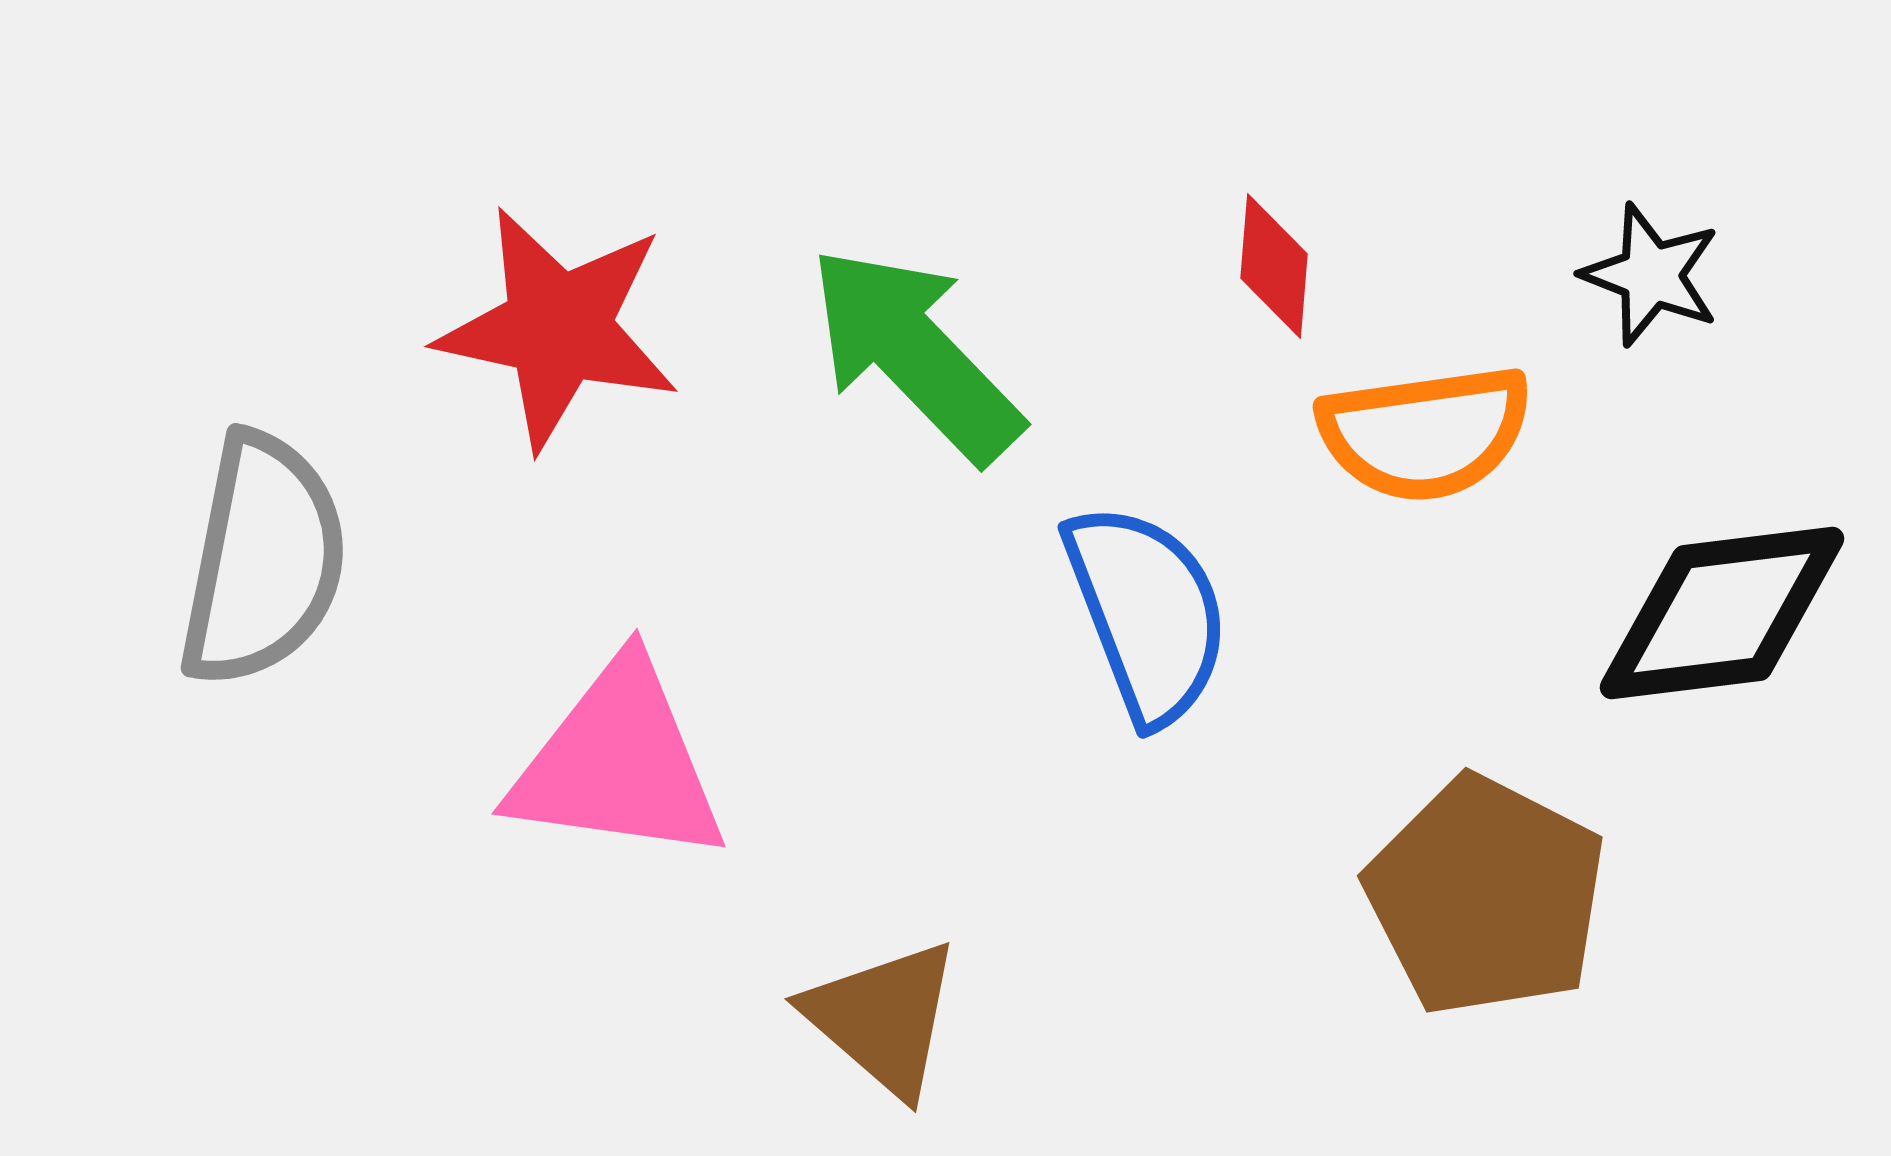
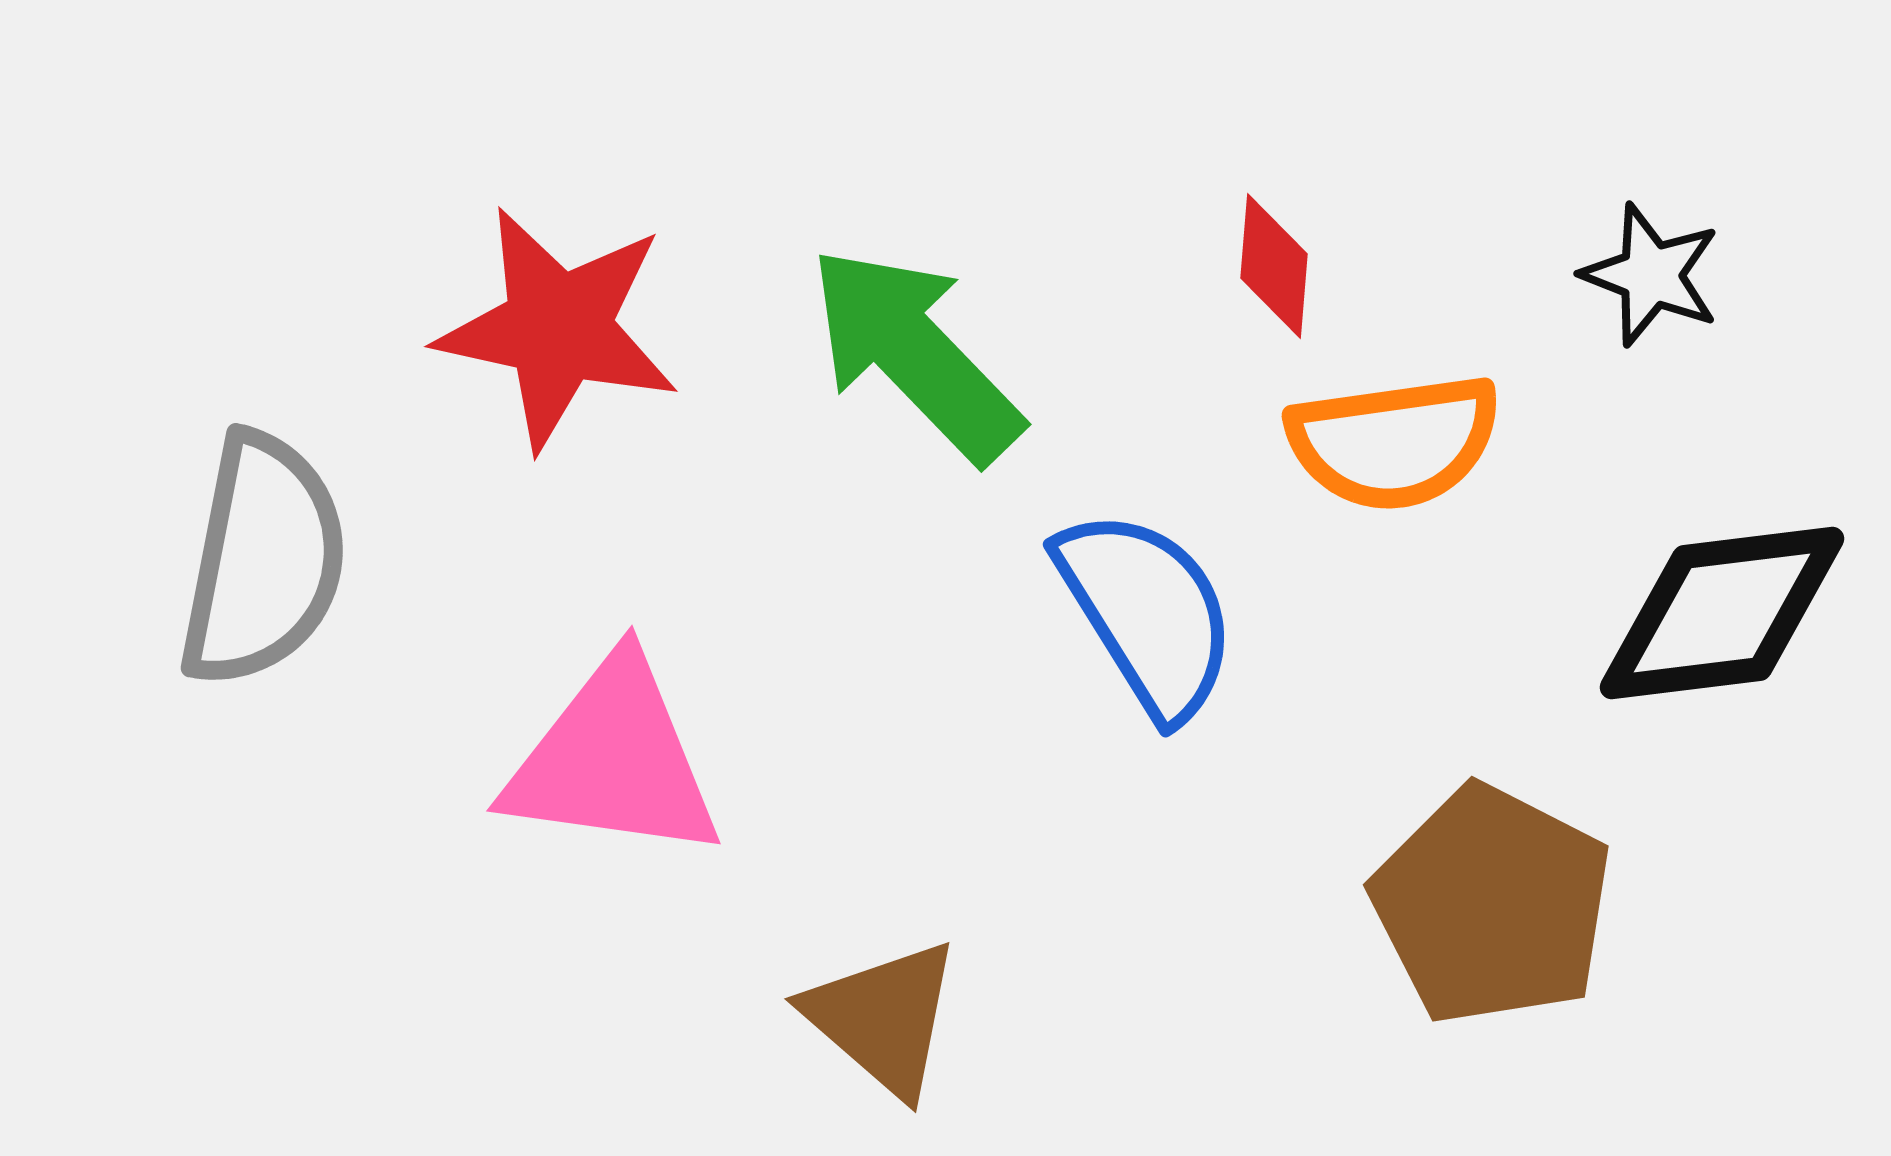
orange semicircle: moved 31 px left, 9 px down
blue semicircle: rotated 11 degrees counterclockwise
pink triangle: moved 5 px left, 3 px up
brown pentagon: moved 6 px right, 9 px down
